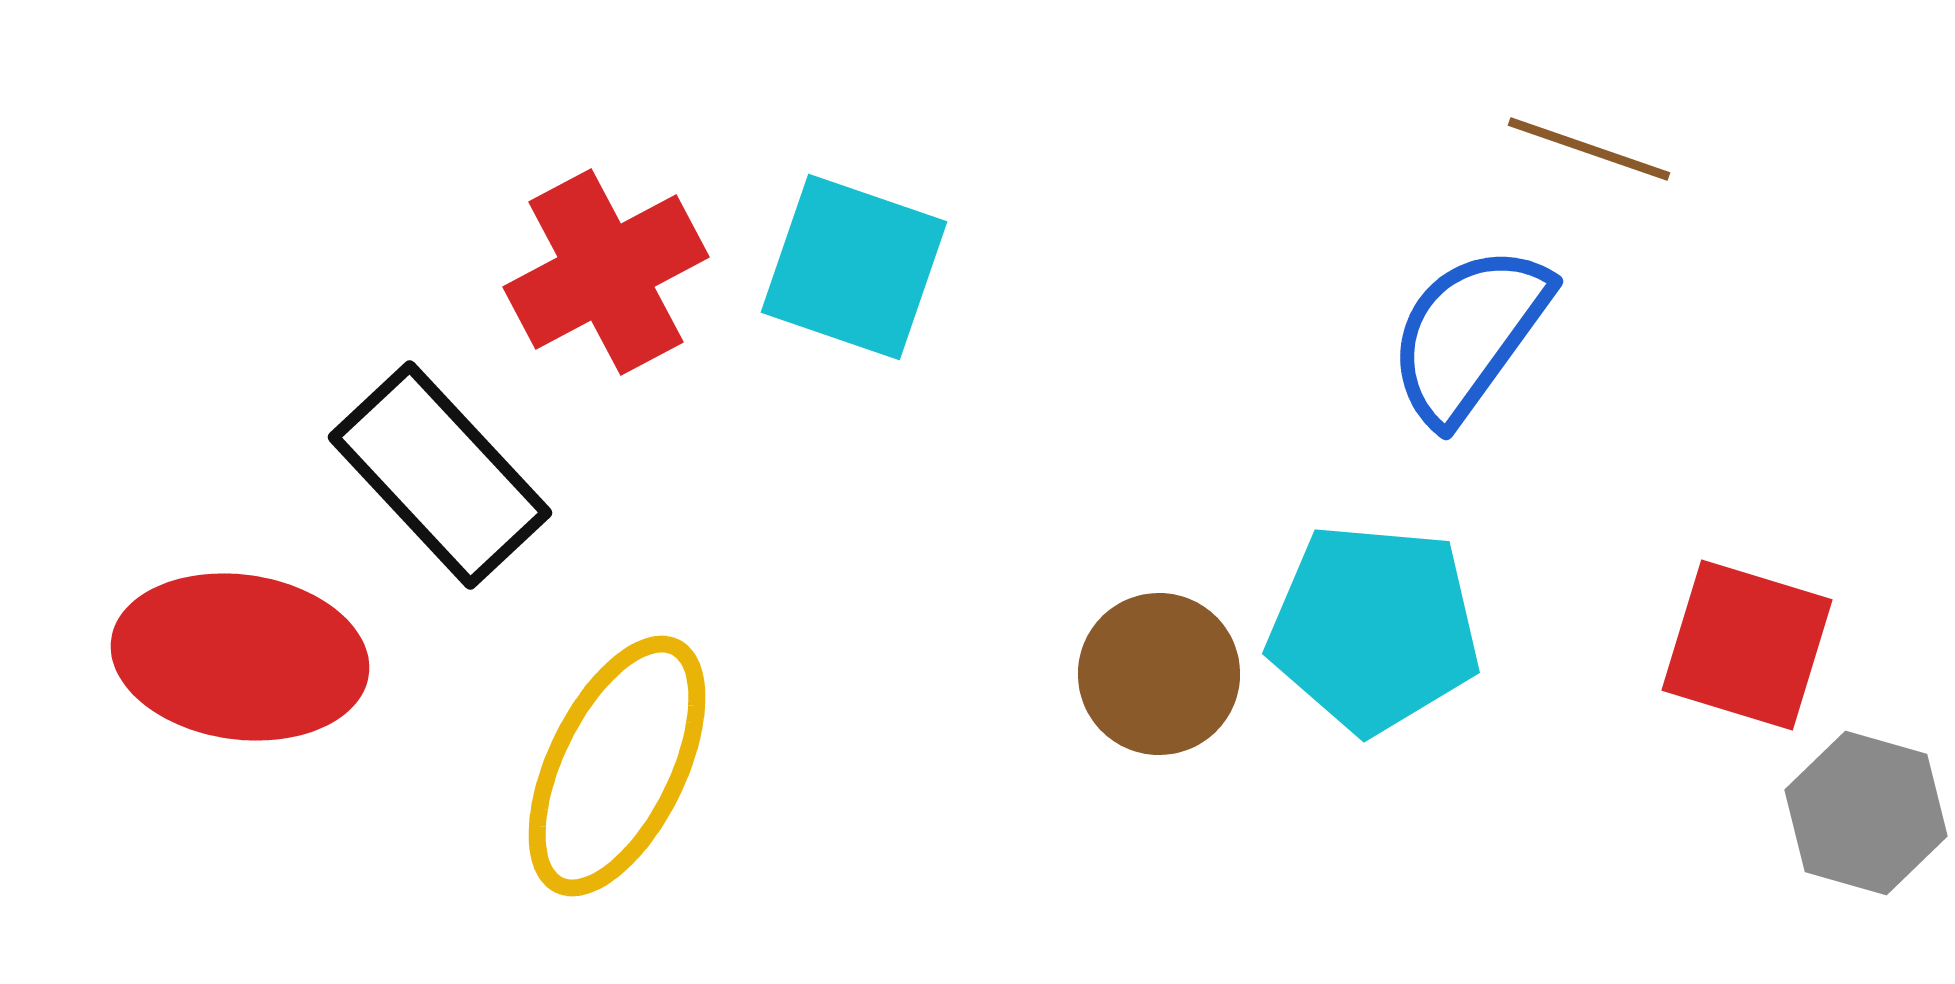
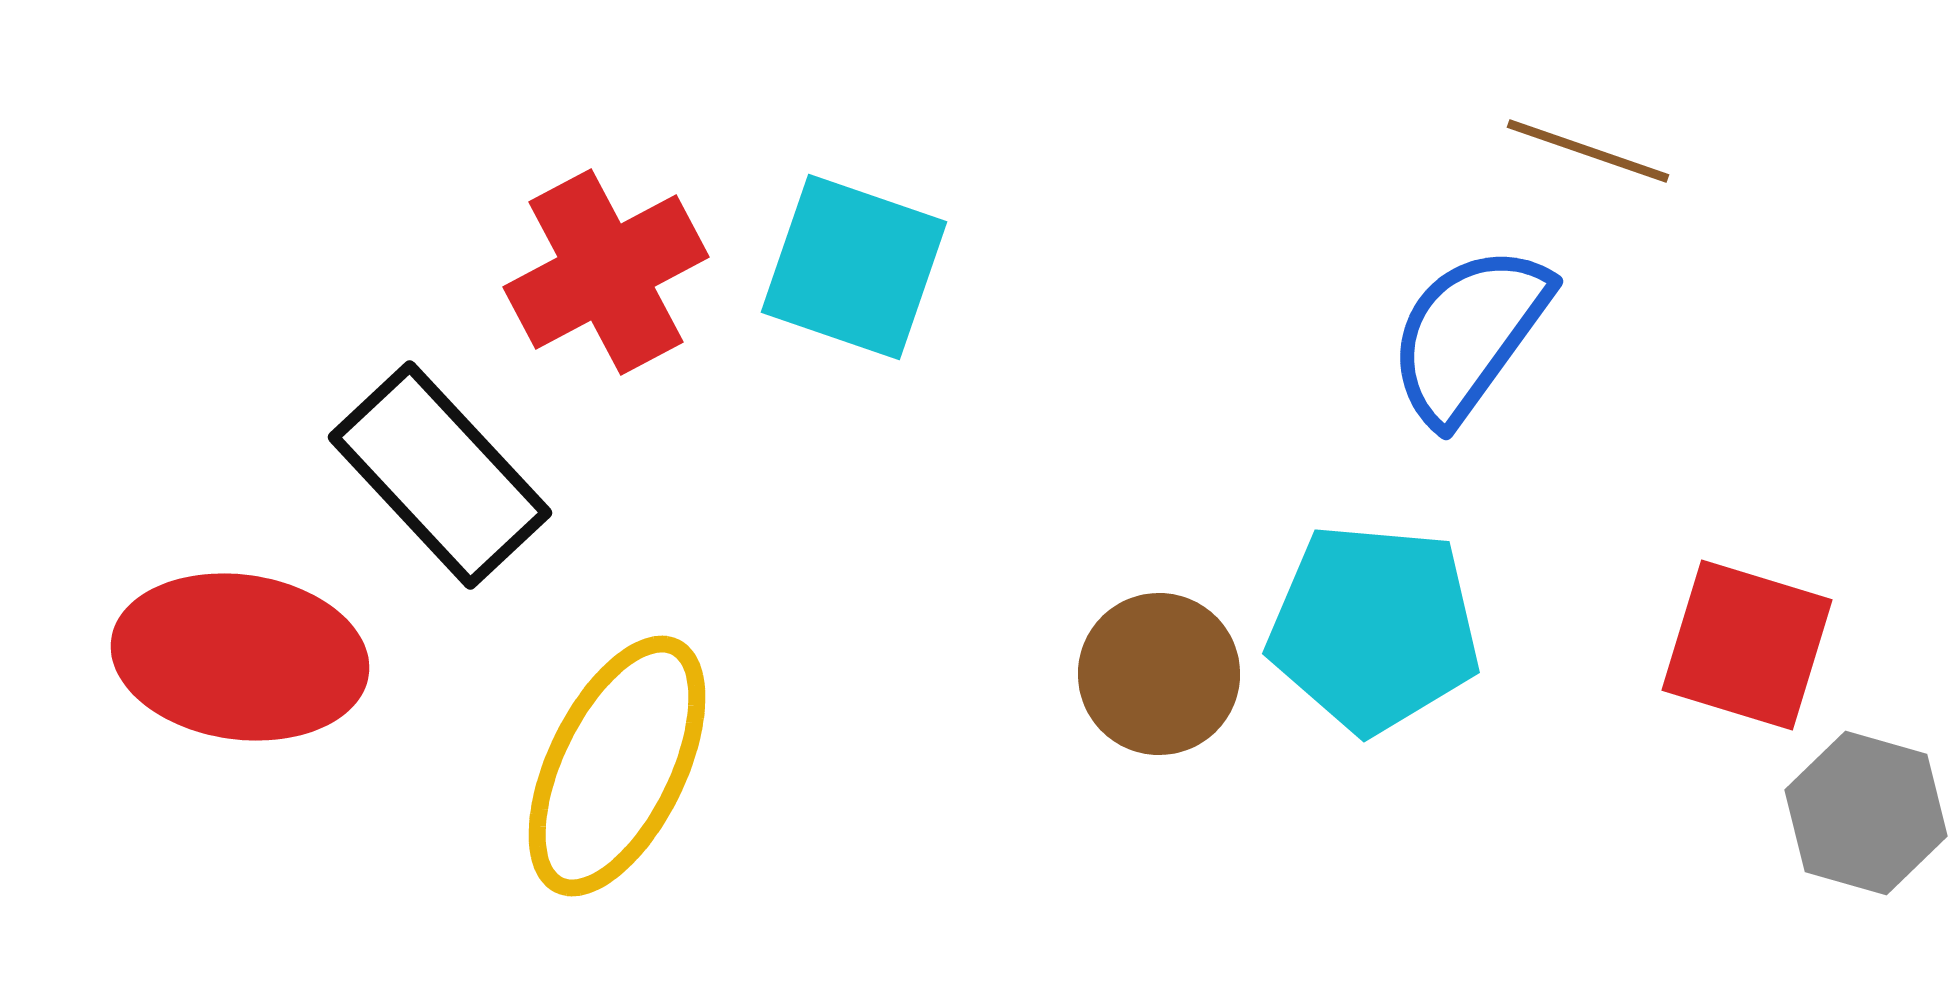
brown line: moved 1 px left, 2 px down
